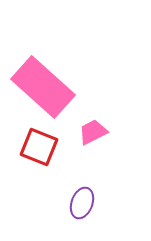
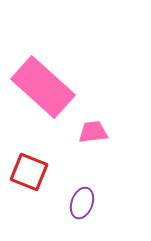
pink trapezoid: rotated 20 degrees clockwise
red square: moved 10 px left, 25 px down
